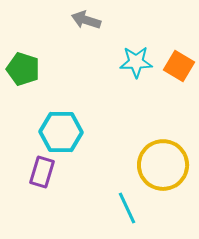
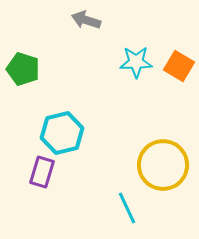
cyan hexagon: moved 1 px right, 1 px down; rotated 15 degrees counterclockwise
